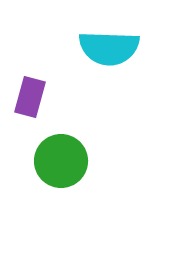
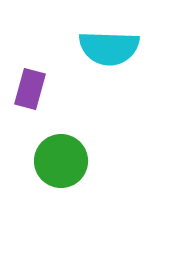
purple rectangle: moved 8 px up
